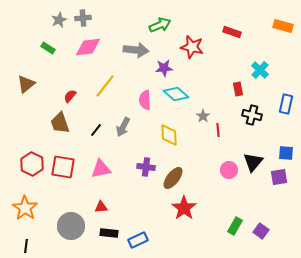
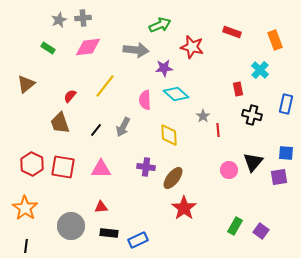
orange rectangle at (283, 26): moved 8 px left, 14 px down; rotated 54 degrees clockwise
pink triangle at (101, 169): rotated 10 degrees clockwise
